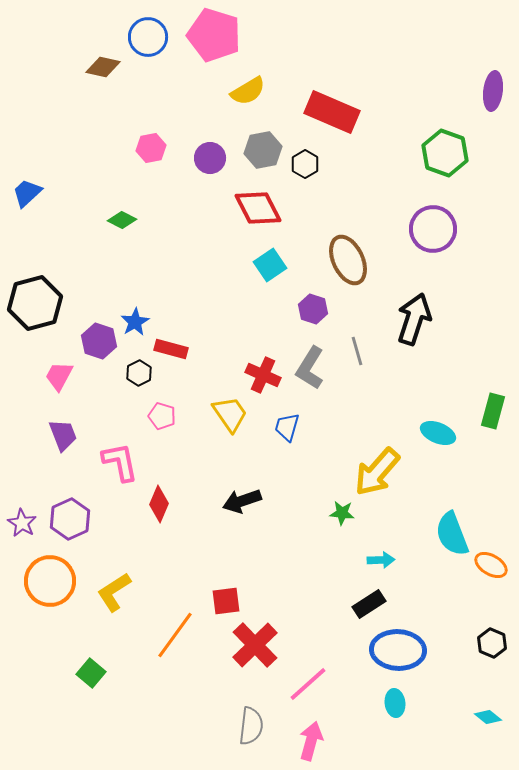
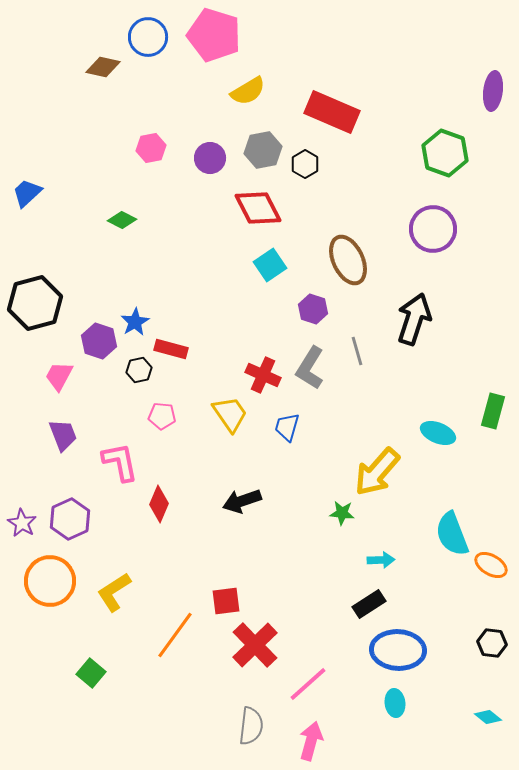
black hexagon at (139, 373): moved 3 px up; rotated 15 degrees clockwise
pink pentagon at (162, 416): rotated 12 degrees counterclockwise
black hexagon at (492, 643): rotated 16 degrees counterclockwise
